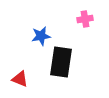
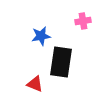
pink cross: moved 2 px left, 2 px down
red triangle: moved 15 px right, 5 px down
